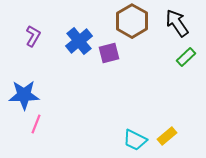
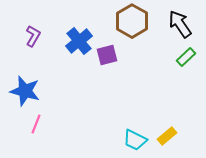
black arrow: moved 3 px right, 1 px down
purple square: moved 2 px left, 2 px down
blue star: moved 1 px right, 4 px up; rotated 16 degrees clockwise
